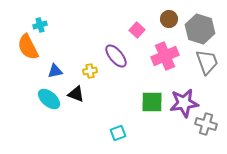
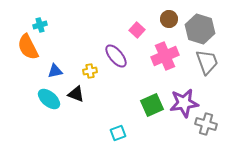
green square: moved 3 px down; rotated 25 degrees counterclockwise
